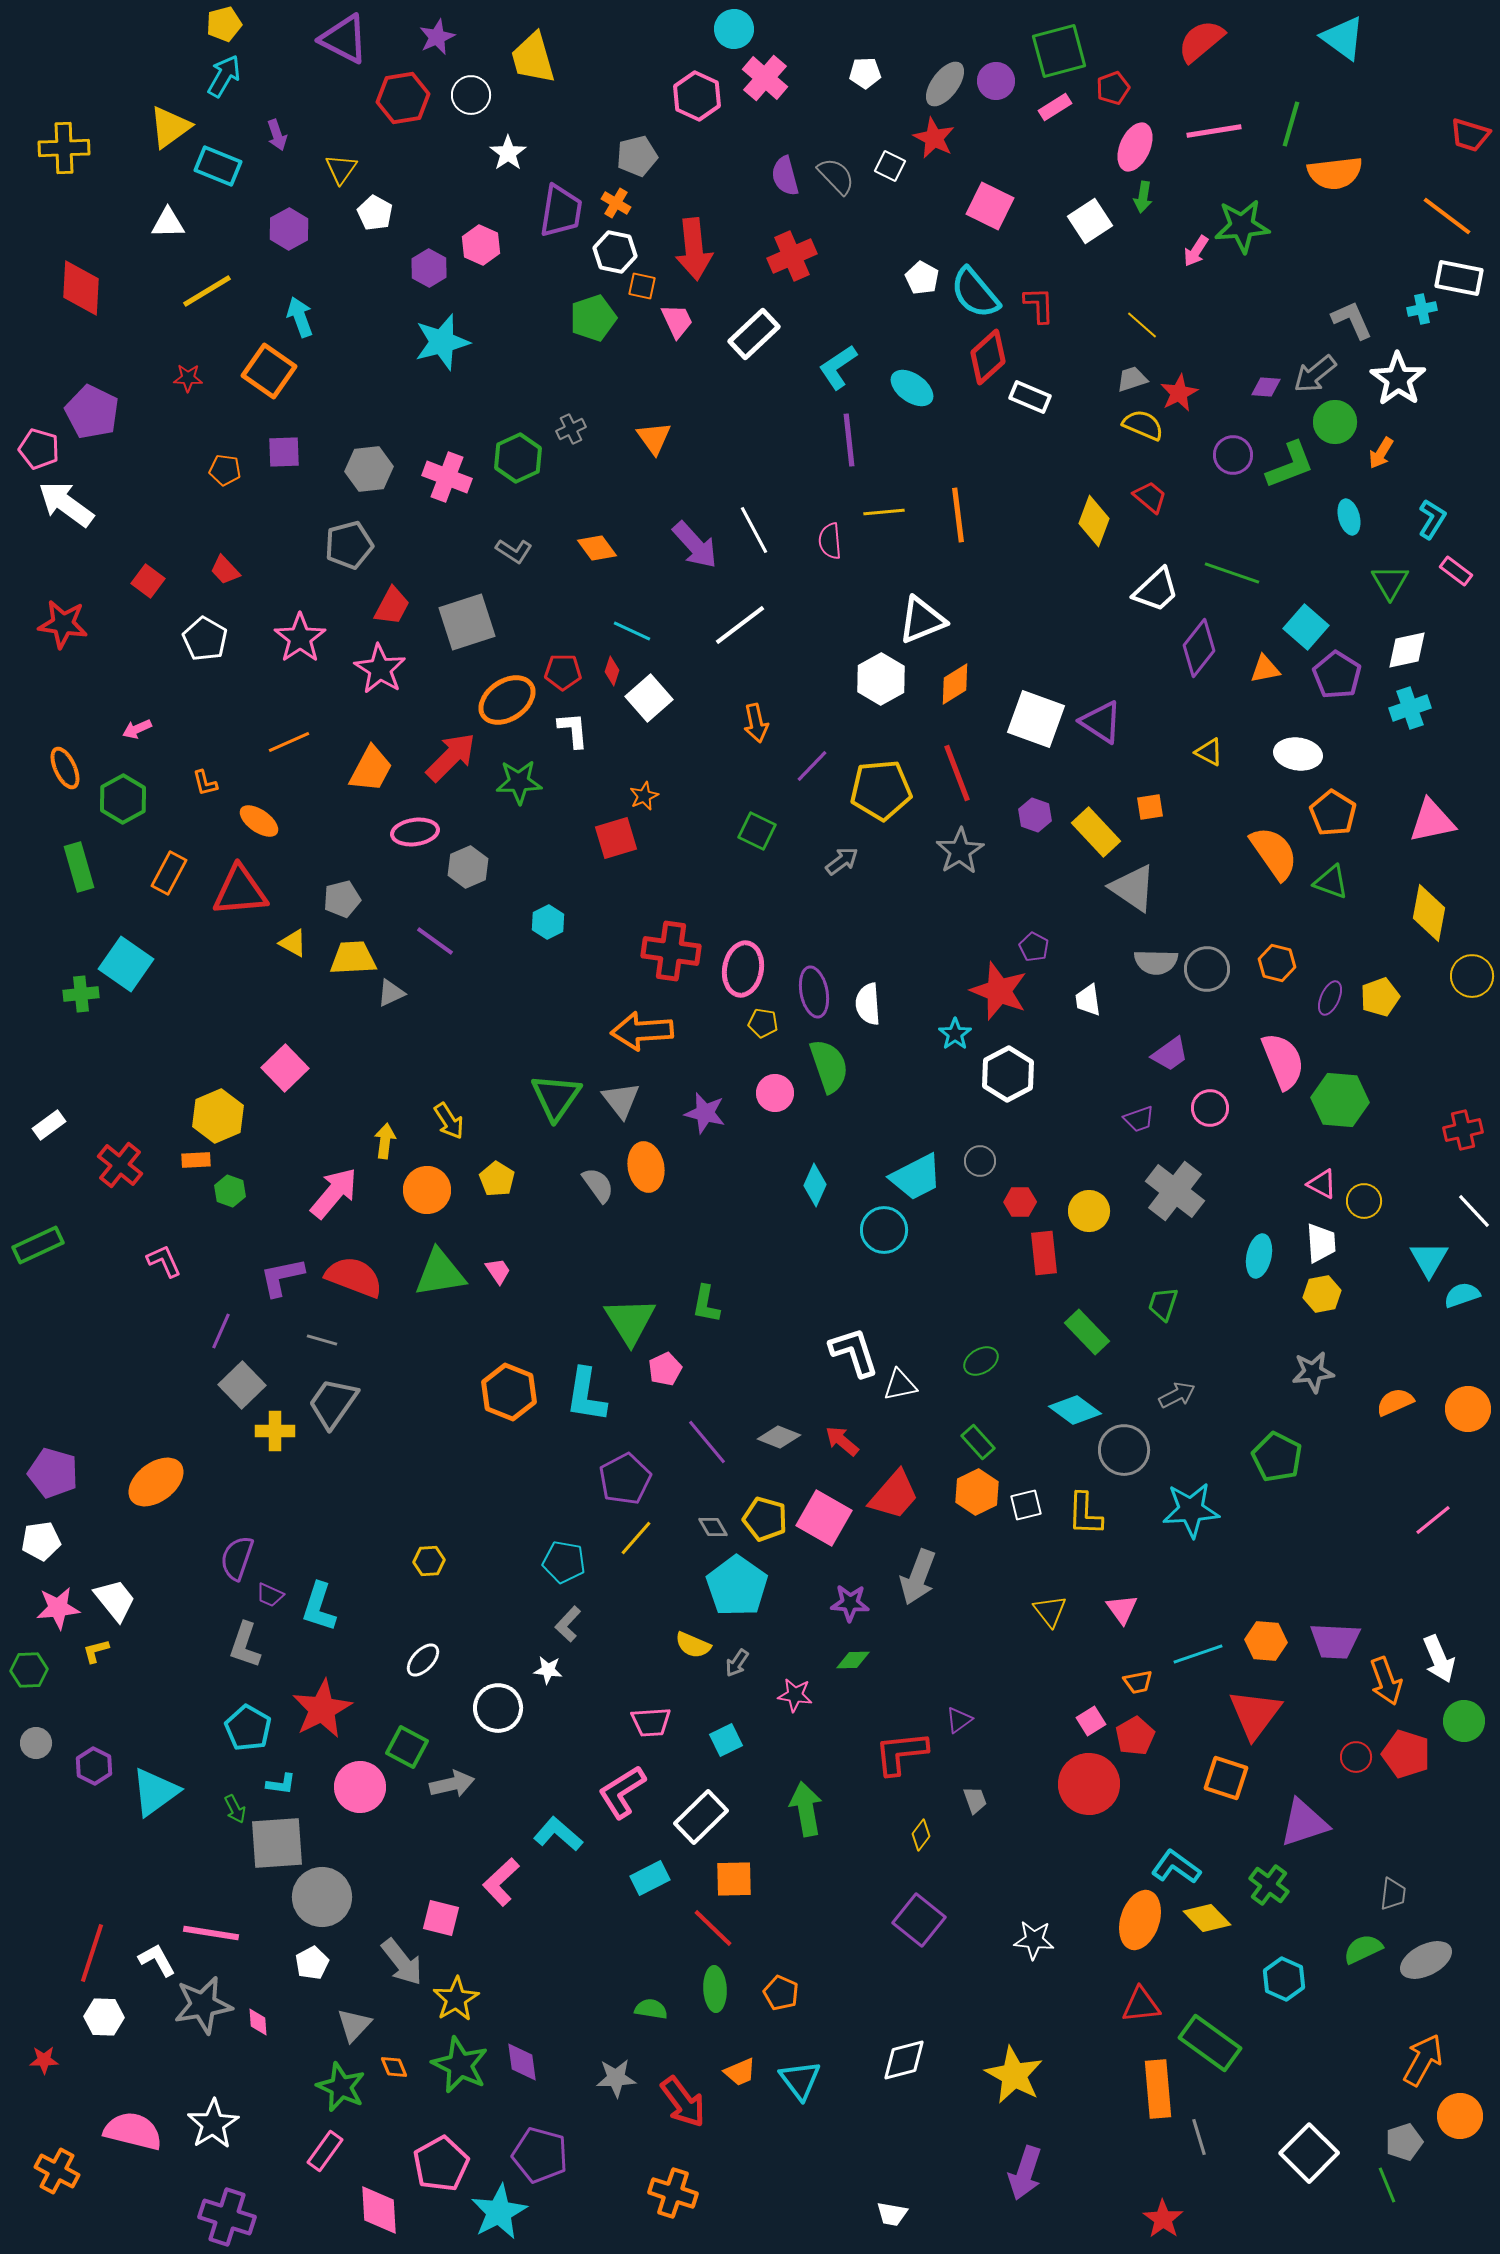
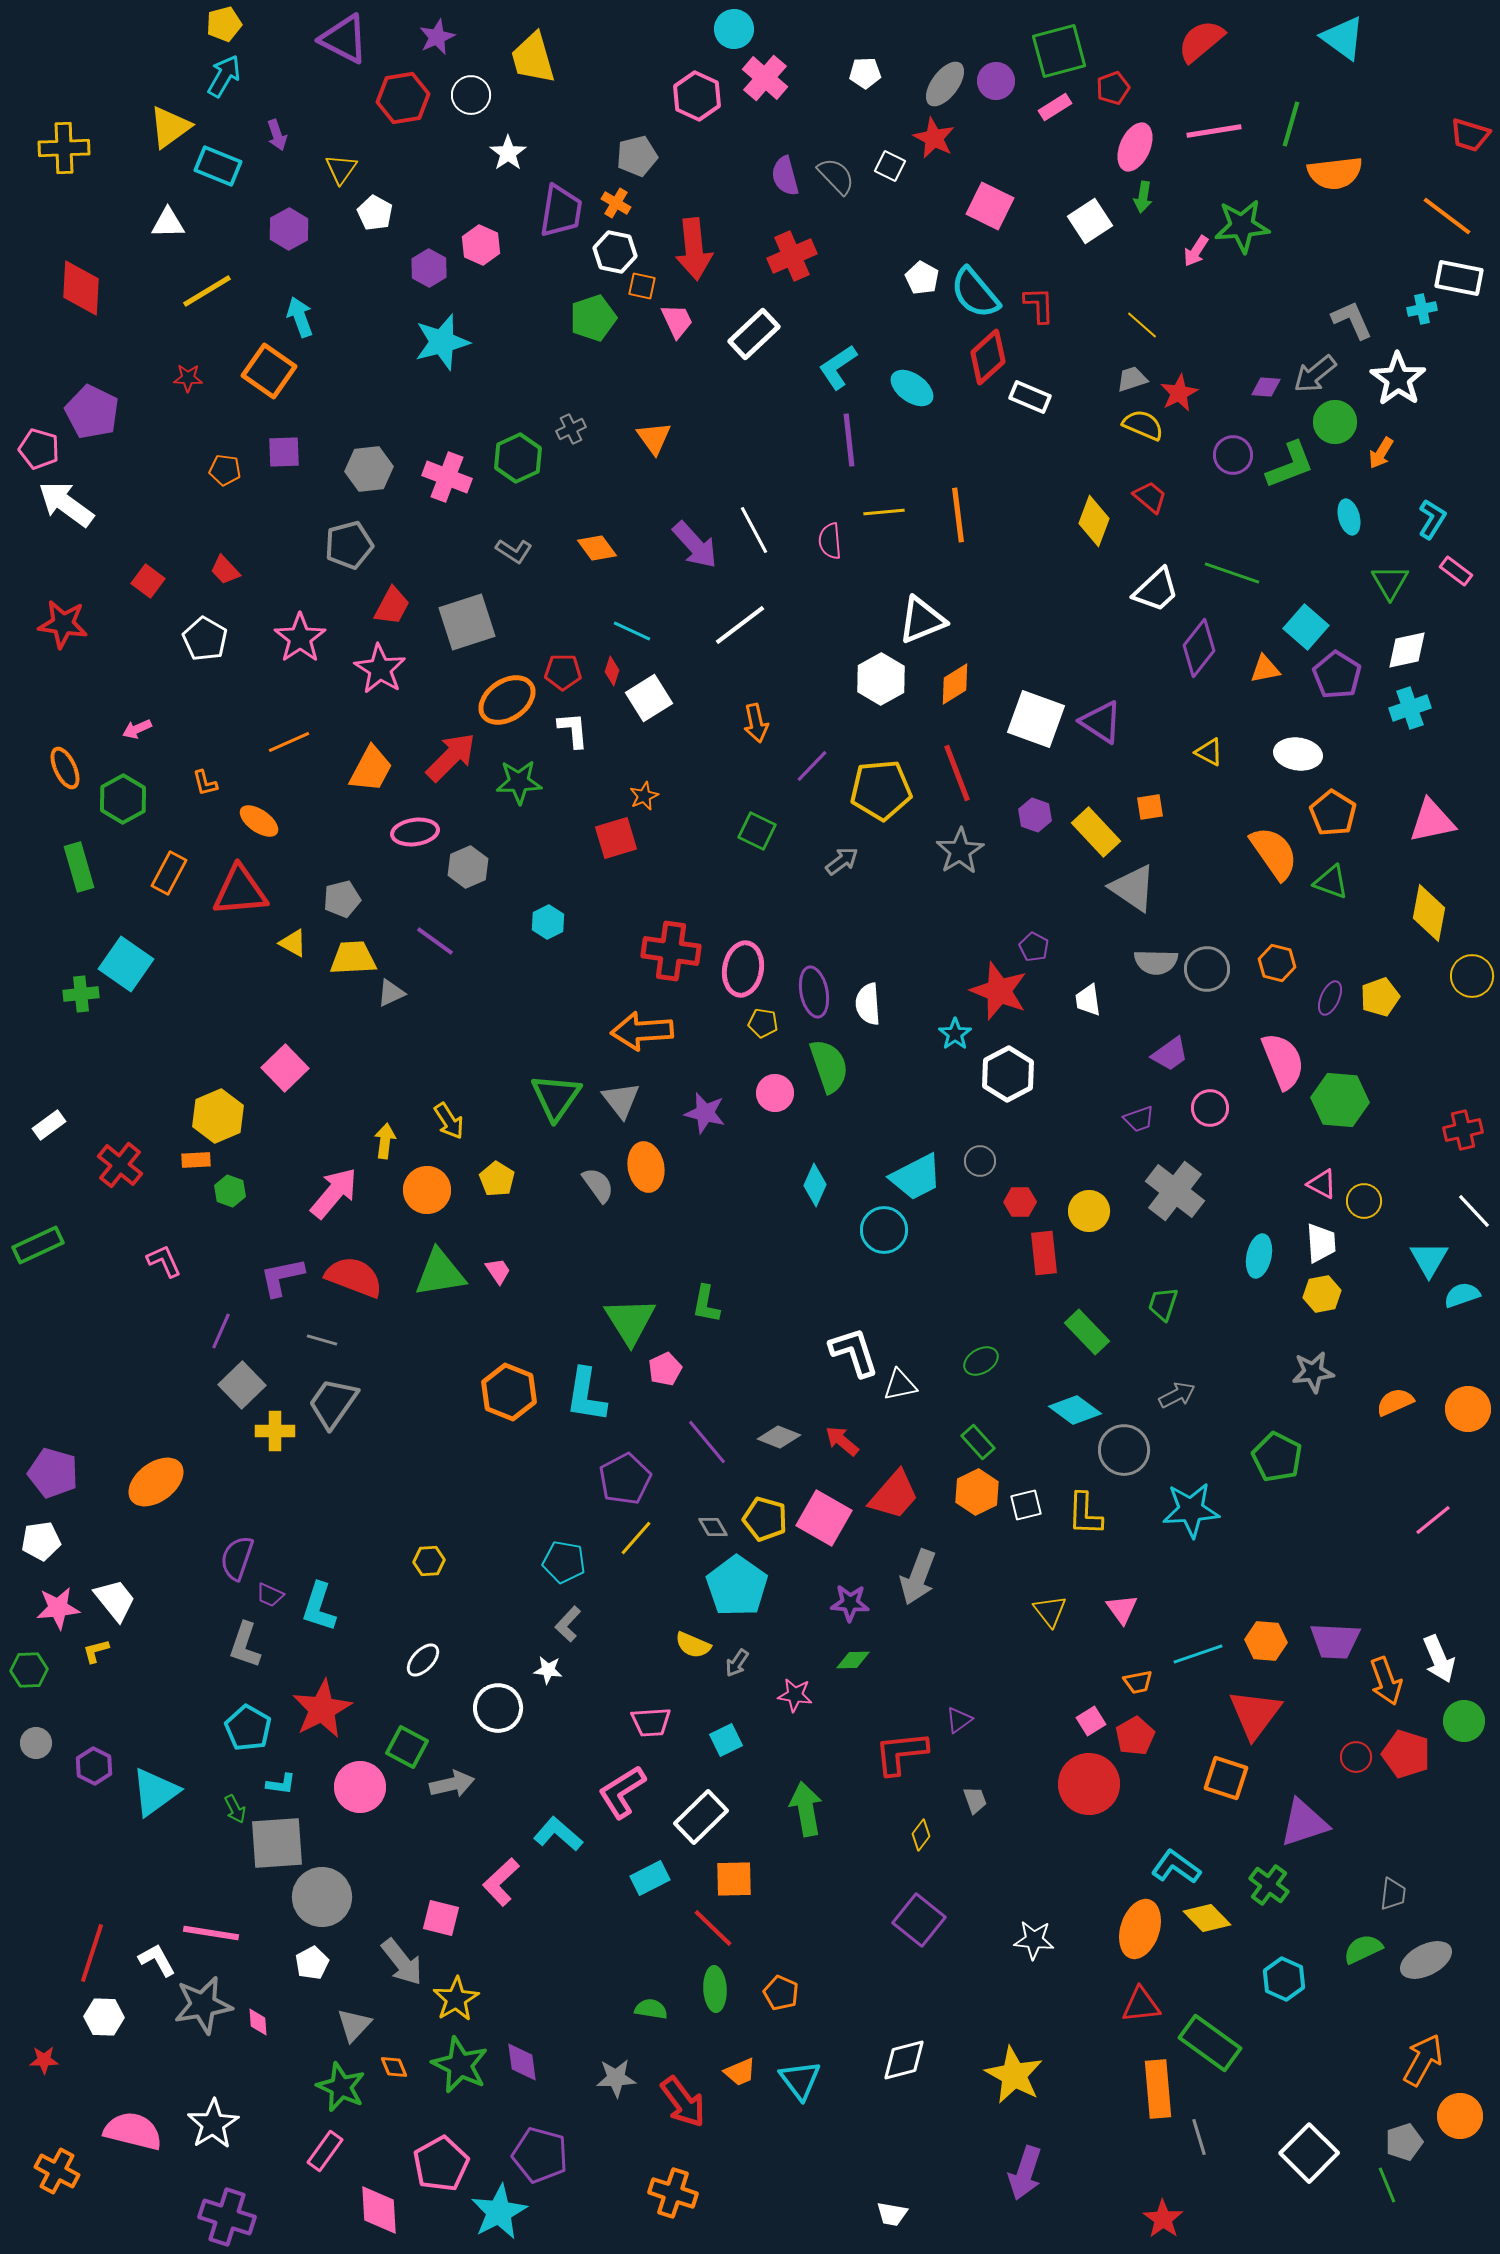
white square at (649, 698): rotated 9 degrees clockwise
orange ellipse at (1140, 1920): moved 9 px down
